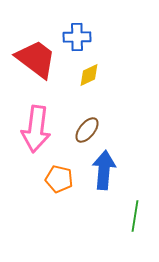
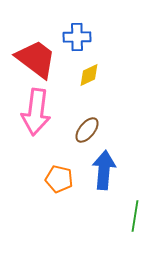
pink arrow: moved 17 px up
